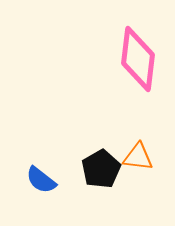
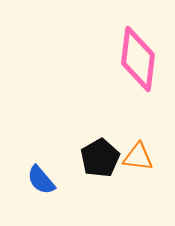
black pentagon: moved 1 px left, 11 px up
blue semicircle: rotated 12 degrees clockwise
